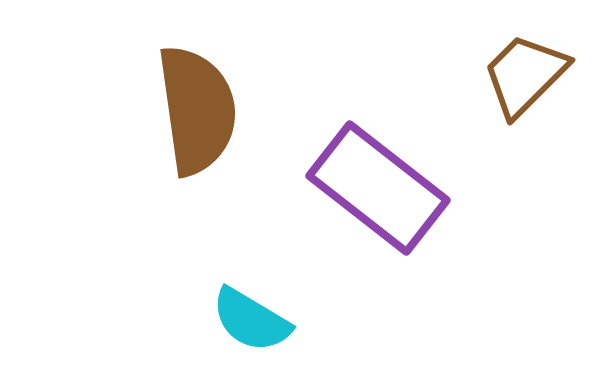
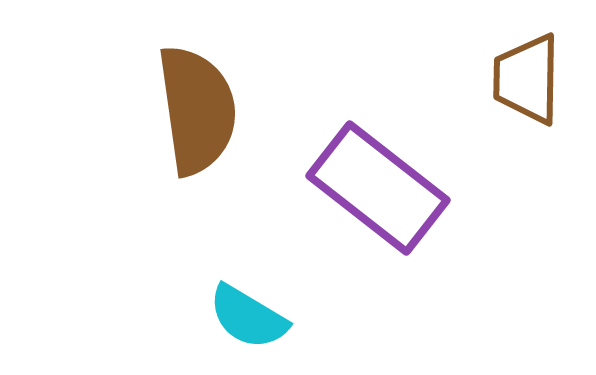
brown trapezoid: moved 2 px right, 4 px down; rotated 44 degrees counterclockwise
cyan semicircle: moved 3 px left, 3 px up
